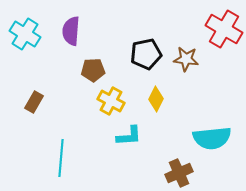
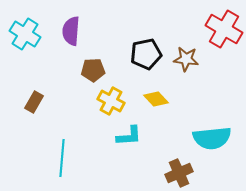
yellow diamond: rotated 70 degrees counterclockwise
cyan line: moved 1 px right
